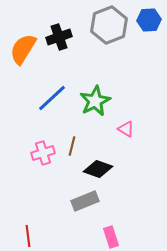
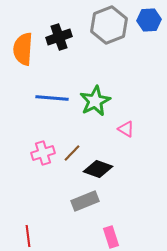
orange semicircle: rotated 28 degrees counterclockwise
blue line: rotated 48 degrees clockwise
brown line: moved 7 px down; rotated 30 degrees clockwise
